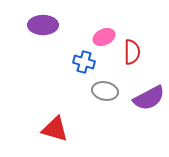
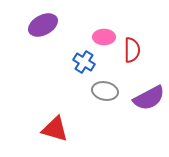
purple ellipse: rotated 28 degrees counterclockwise
pink ellipse: rotated 25 degrees clockwise
red semicircle: moved 2 px up
blue cross: rotated 15 degrees clockwise
